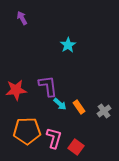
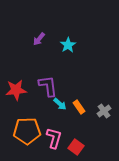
purple arrow: moved 17 px right, 21 px down; rotated 112 degrees counterclockwise
